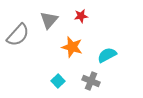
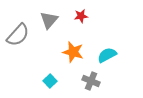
orange star: moved 1 px right, 5 px down
cyan square: moved 8 px left
